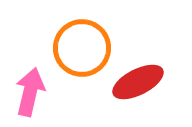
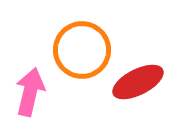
orange circle: moved 2 px down
